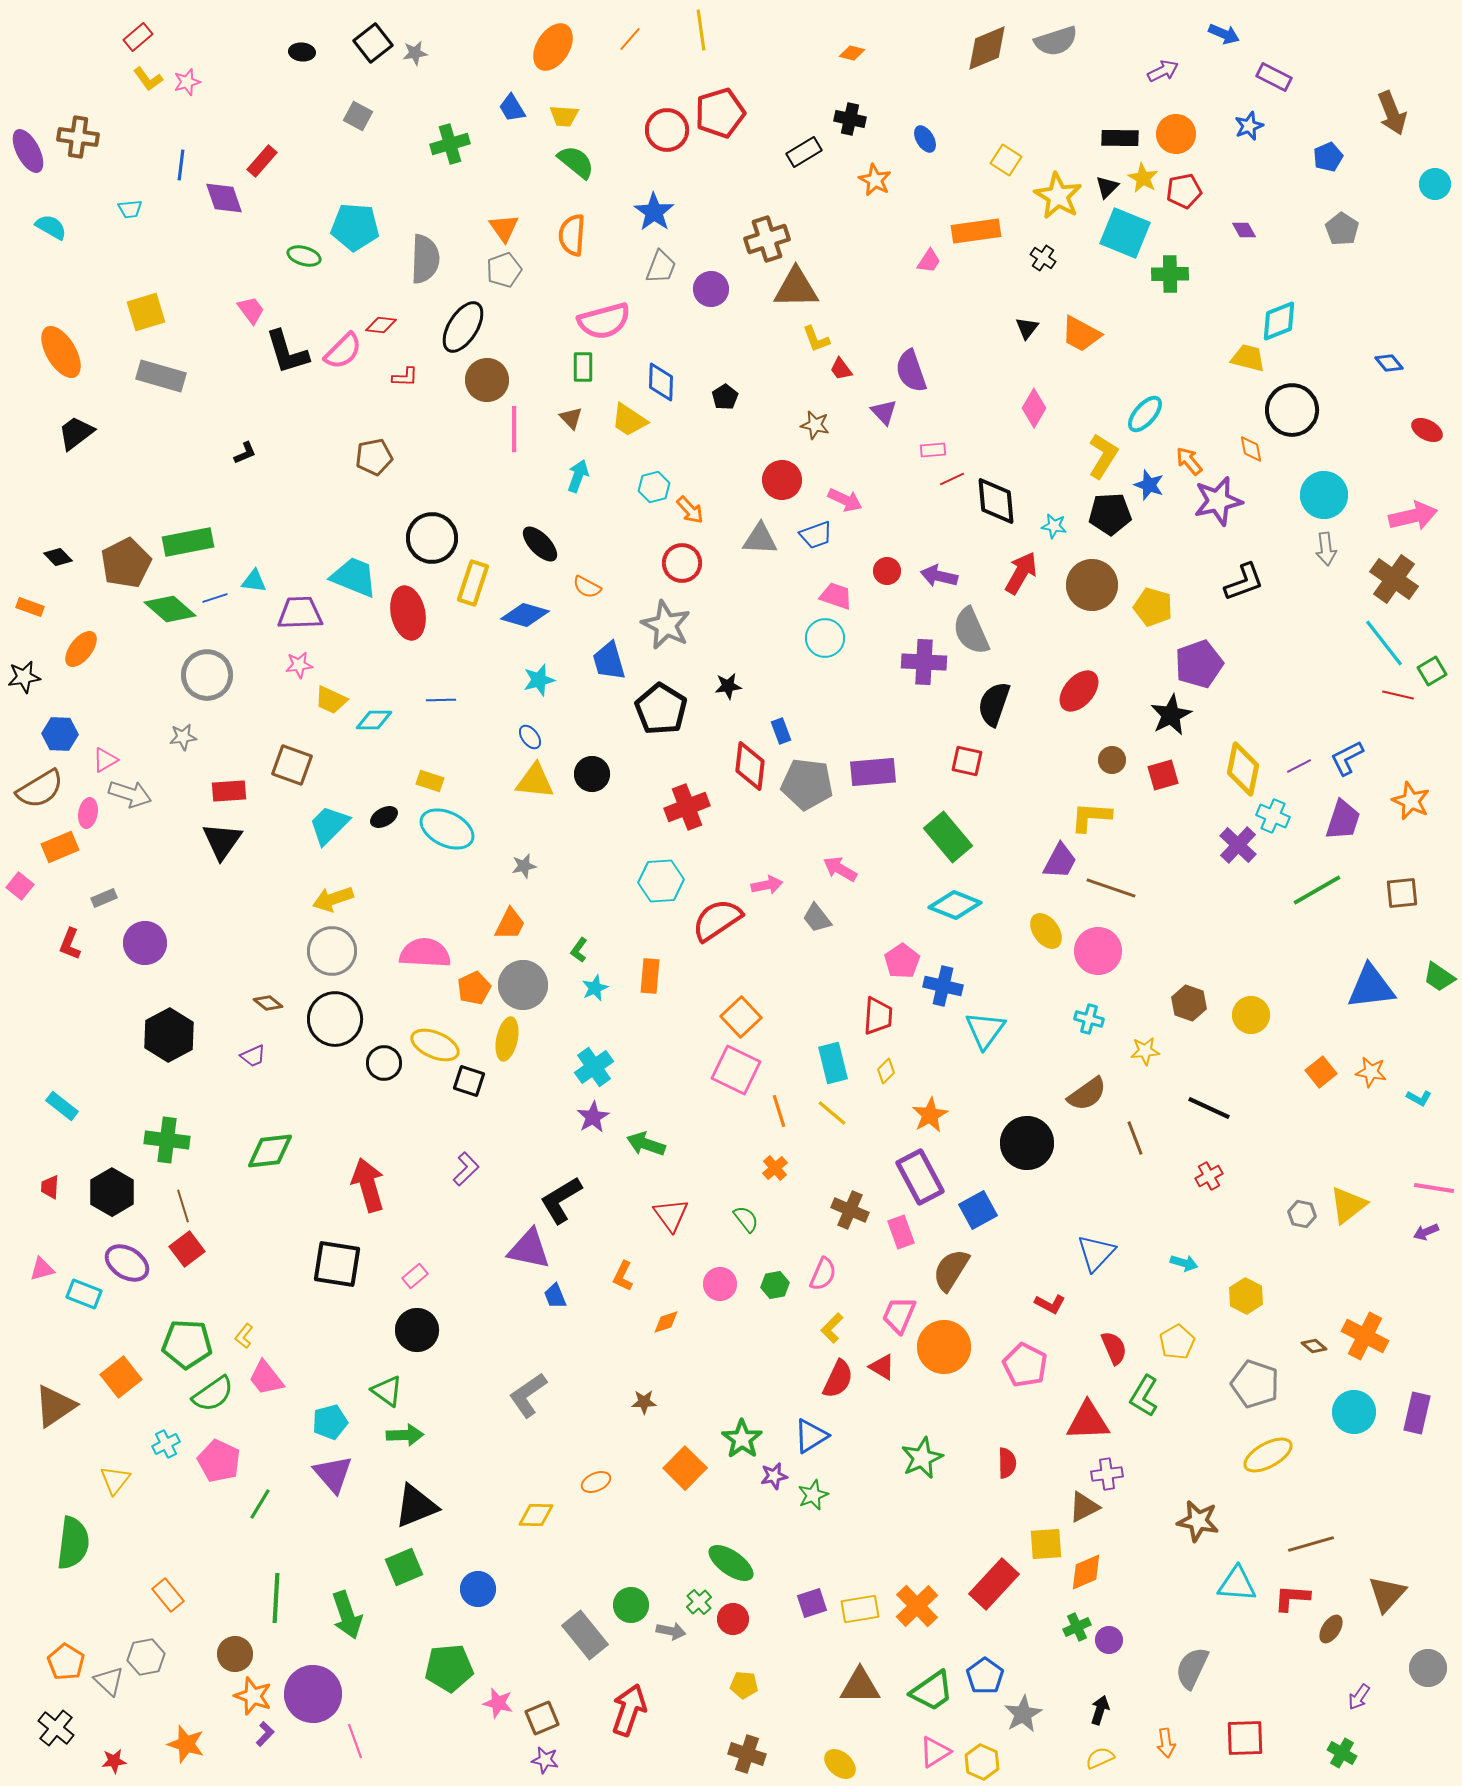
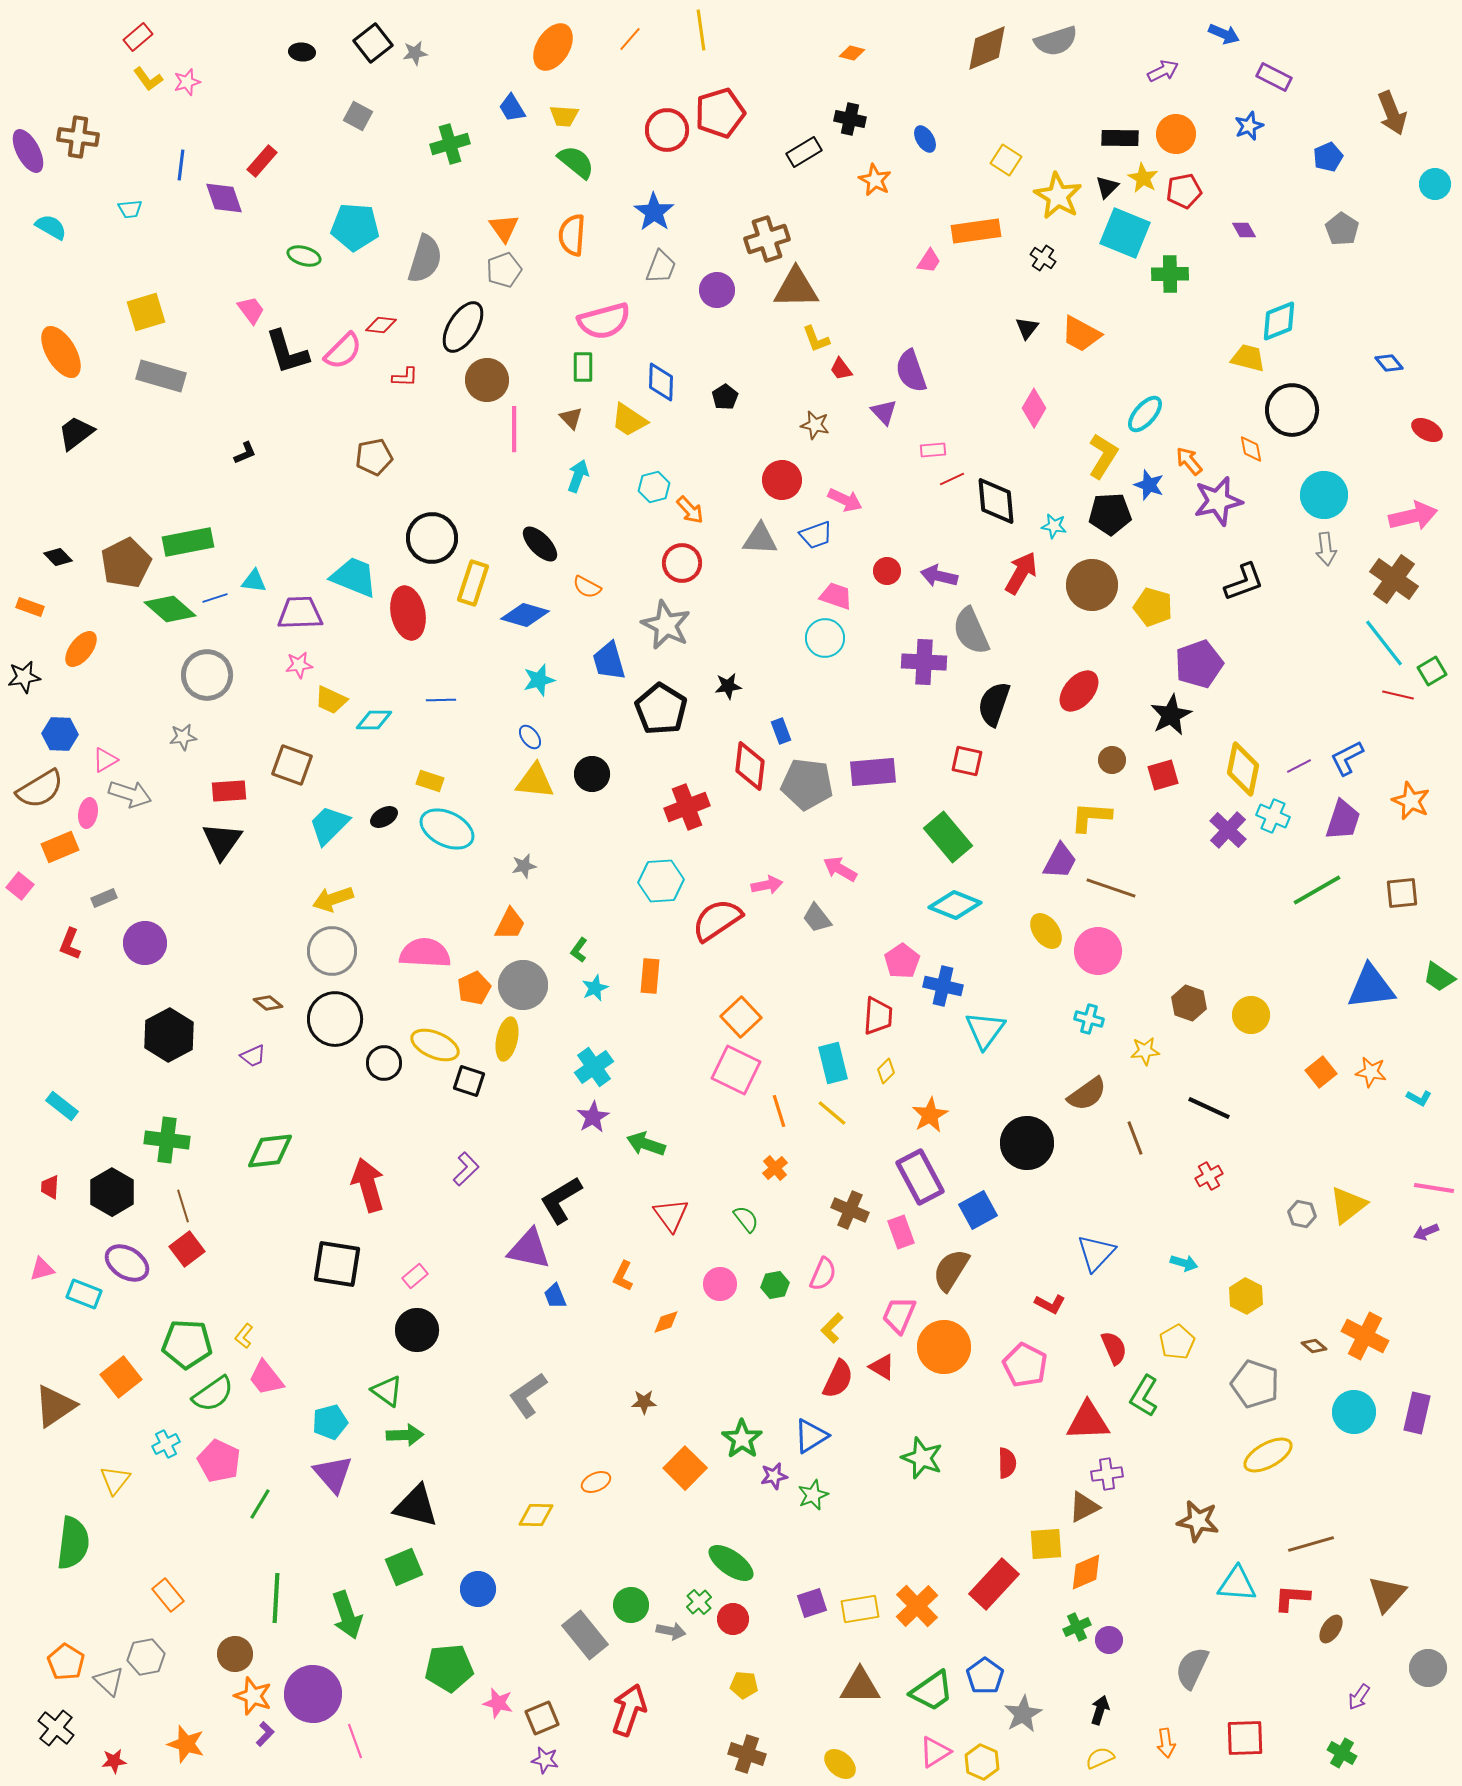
gray semicircle at (425, 259): rotated 15 degrees clockwise
purple circle at (711, 289): moved 6 px right, 1 px down
purple cross at (1238, 845): moved 10 px left, 15 px up
green star at (922, 1458): rotated 27 degrees counterclockwise
black triangle at (416, 1506): rotated 36 degrees clockwise
